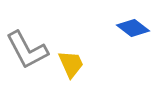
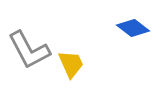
gray L-shape: moved 2 px right
